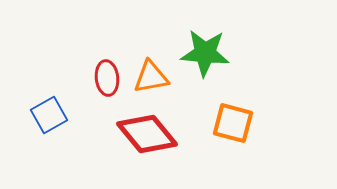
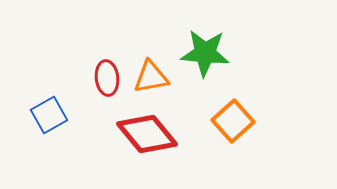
orange square: moved 2 px up; rotated 33 degrees clockwise
